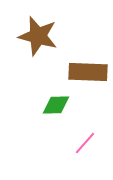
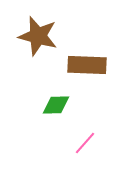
brown rectangle: moved 1 px left, 7 px up
